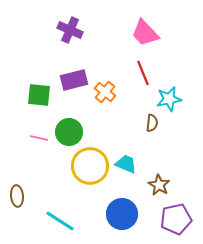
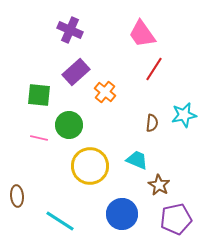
pink trapezoid: moved 3 px left, 1 px down; rotated 8 degrees clockwise
red line: moved 11 px right, 4 px up; rotated 55 degrees clockwise
purple rectangle: moved 2 px right, 8 px up; rotated 28 degrees counterclockwise
cyan star: moved 15 px right, 16 px down
green circle: moved 7 px up
cyan trapezoid: moved 11 px right, 4 px up
